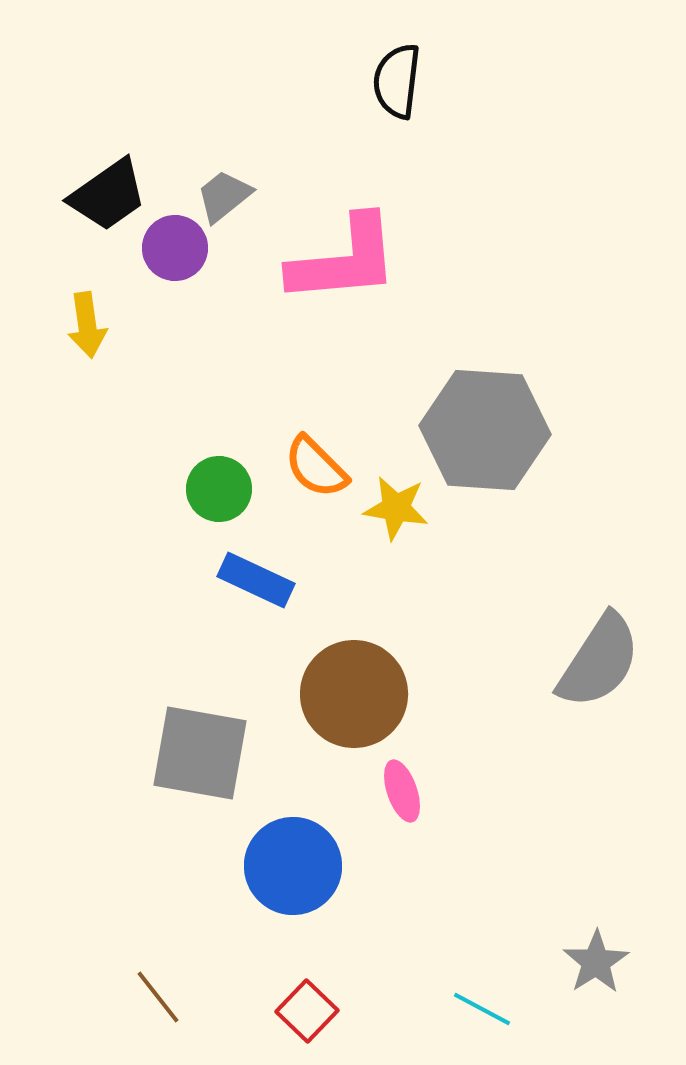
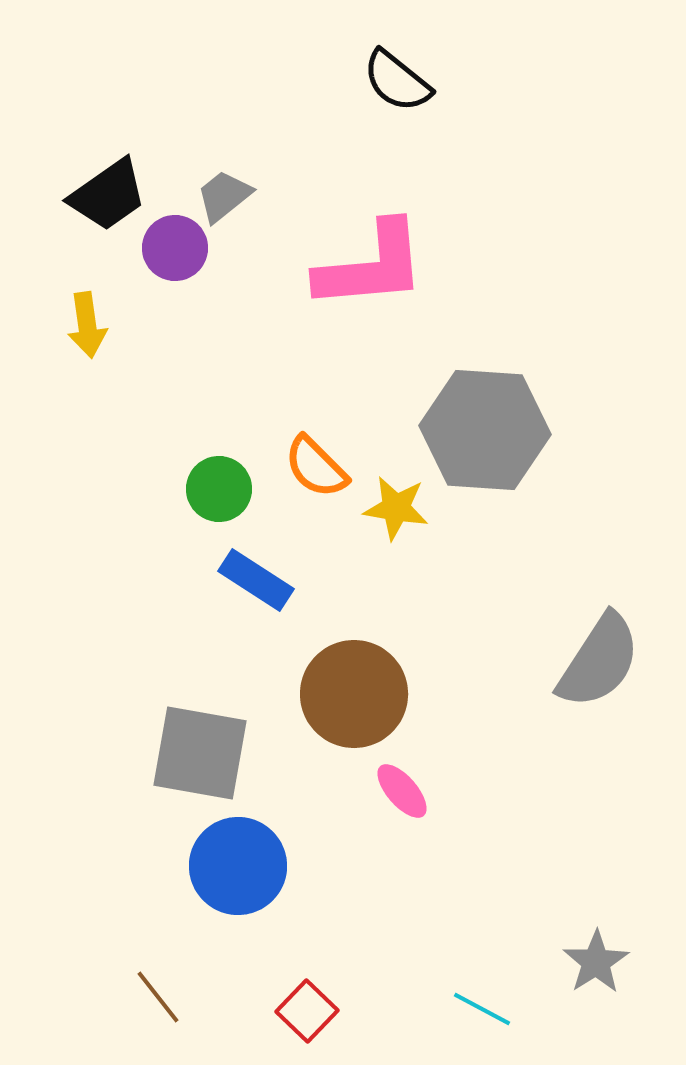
black semicircle: rotated 58 degrees counterclockwise
pink L-shape: moved 27 px right, 6 px down
blue rectangle: rotated 8 degrees clockwise
pink ellipse: rotated 22 degrees counterclockwise
blue circle: moved 55 px left
